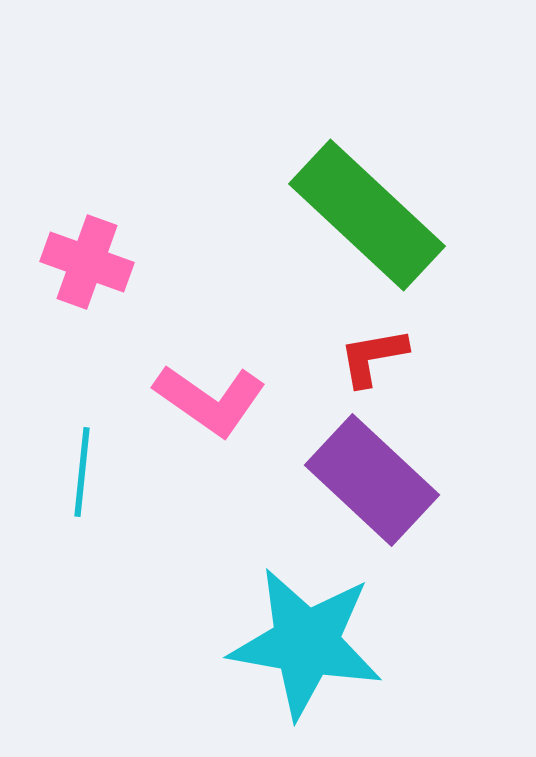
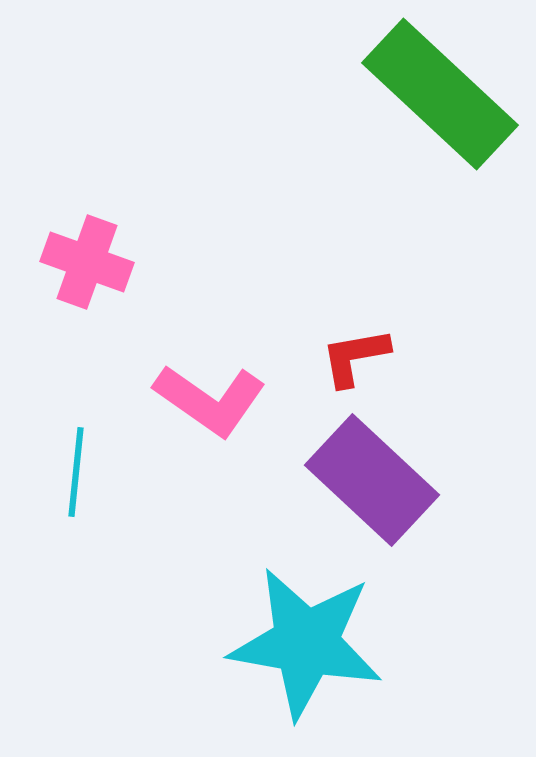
green rectangle: moved 73 px right, 121 px up
red L-shape: moved 18 px left
cyan line: moved 6 px left
